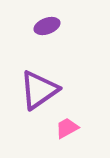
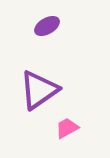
purple ellipse: rotated 10 degrees counterclockwise
